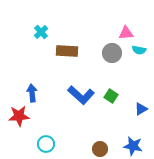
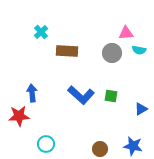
green square: rotated 24 degrees counterclockwise
